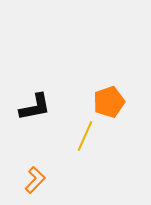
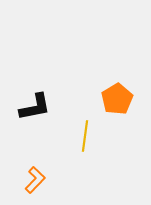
orange pentagon: moved 8 px right, 3 px up; rotated 12 degrees counterclockwise
yellow line: rotated 16 degrees counterclockwise
